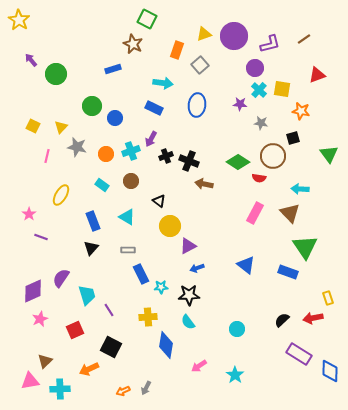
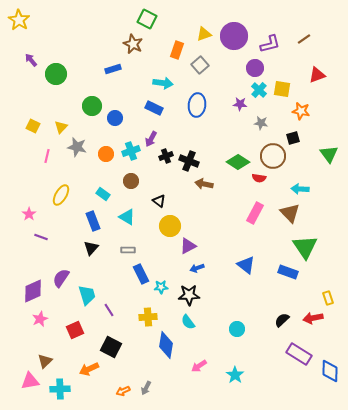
cyan rectangle at (102, 185): moved 1 px right, 9 px down
